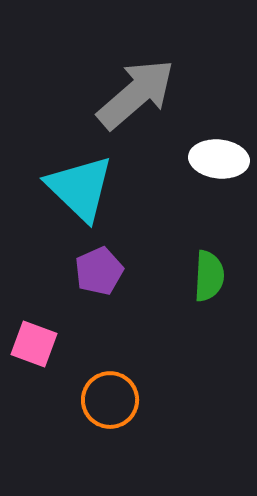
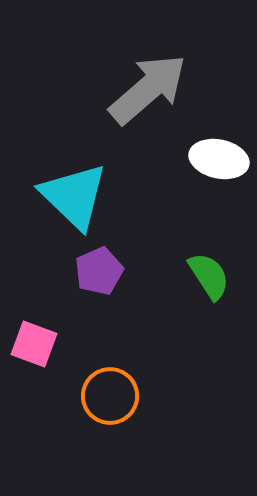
gray arrow: moved 12 px right, 5 px up
white ellipse: rotated 6 degrees clockwise
cyan triangle: moved 6 px left, 8 px down
green semicircle: rotated 36 degrees counterclockwise
orange circle: moved 4 px up
